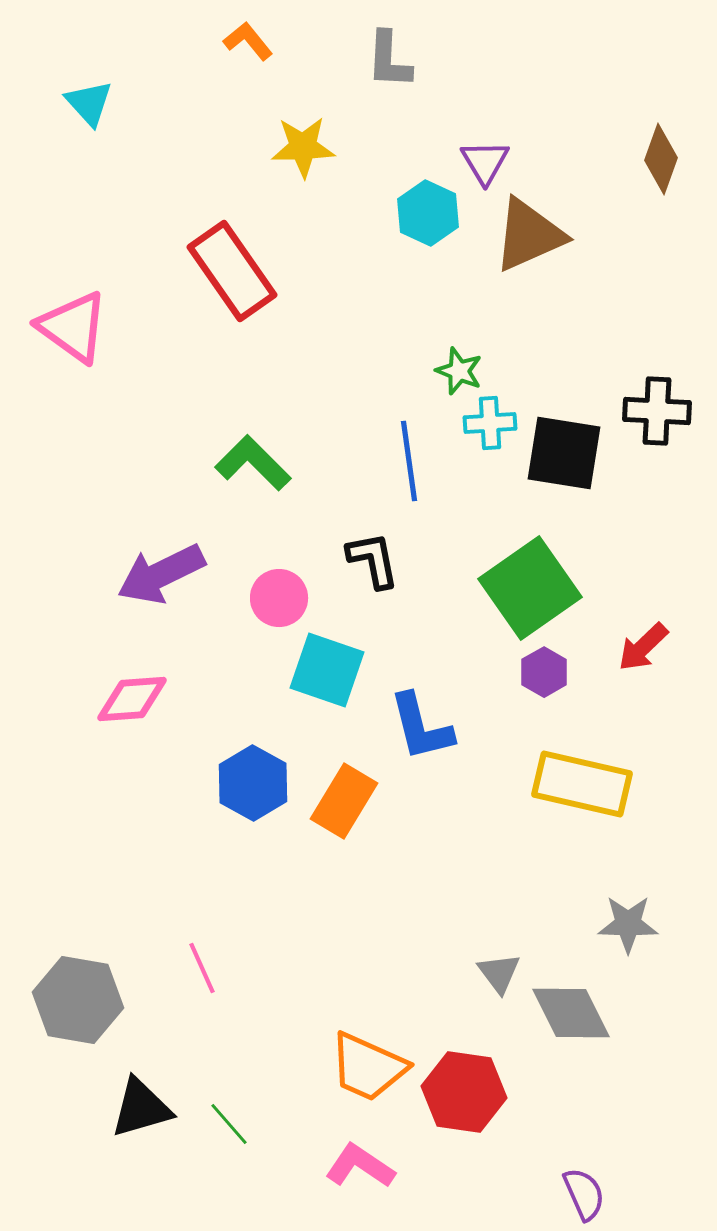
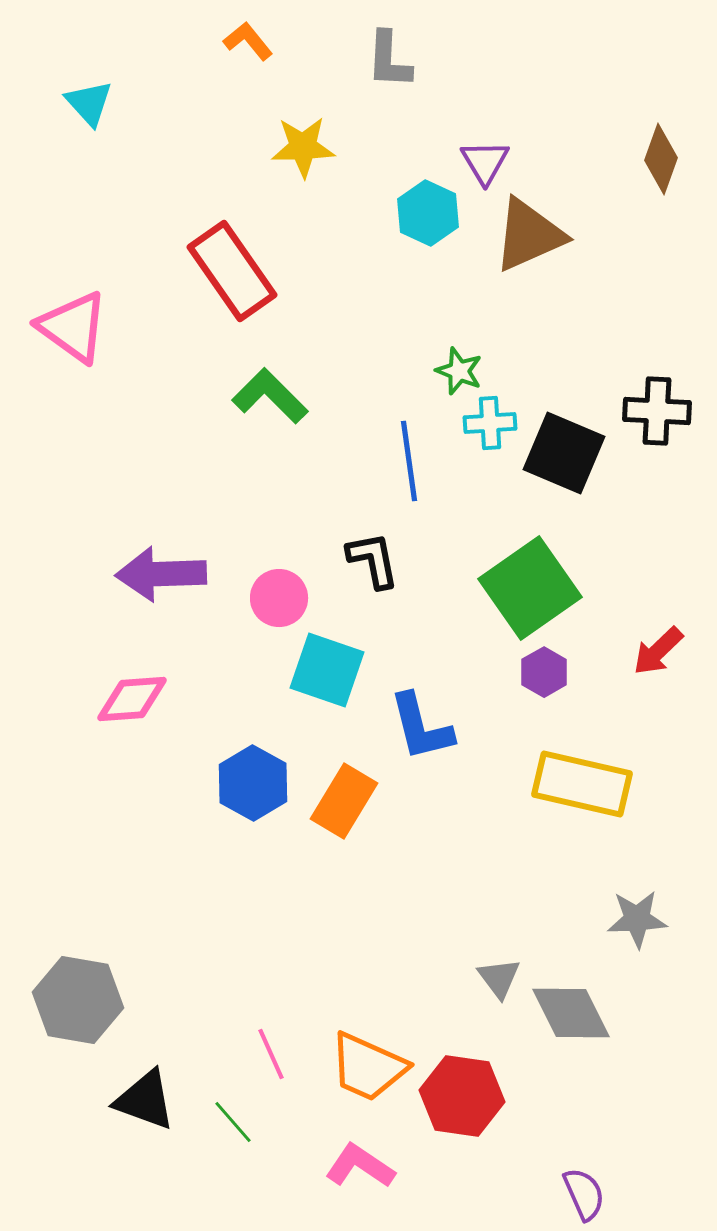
black square: rotated 14 degrees clockwise
green L-shape: moved 17 px right, 67 px up
purple arrow: rotated 24 degrees clockwise
red arrow: moved 15 px right, 4 px down
gray star: moved 9 px right, 5 px up; rotated 4 degrees counterclockwise
pink line: moved 69 px right, 86 px down
gray triangle: moved 5 px down
red hexagon: moved 2 px left, 4 px down
black triangle: moved 4 px right, 8 px up; rotated 36 degrees clockwise
green line: moved 4 px right, 2 px up
